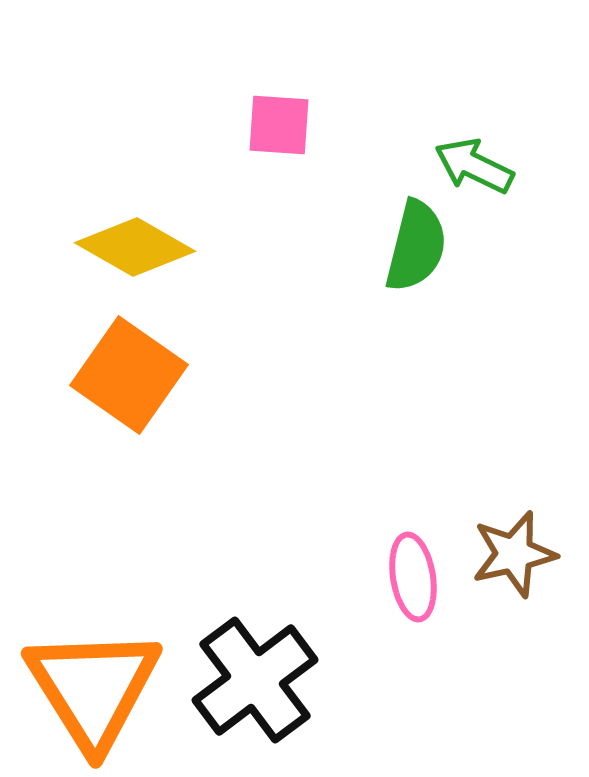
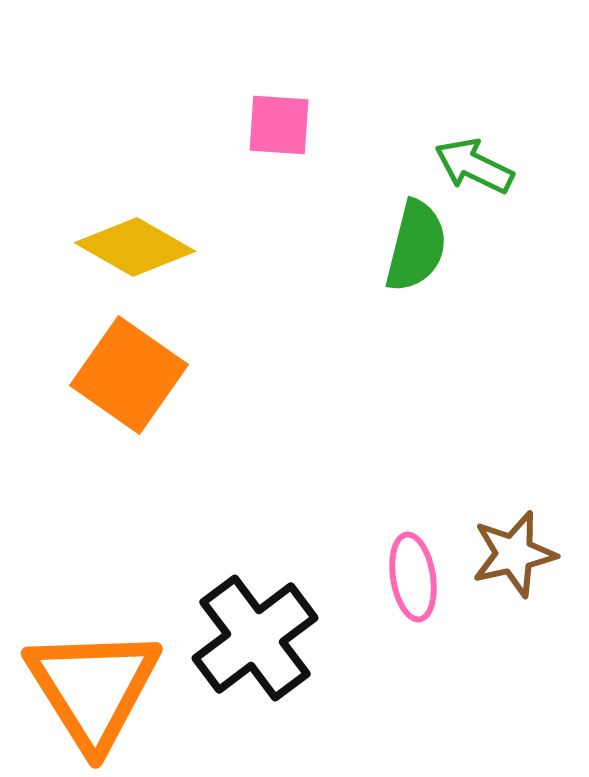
black cross: moved 42 px up
